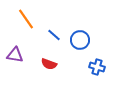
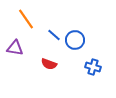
blue circle: moved 5 px left
purple triangle: moved 7 px up
blue cross: moved 4 px left
